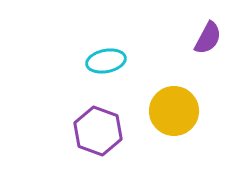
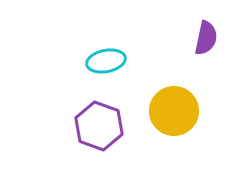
purple semicircle: moved 2 px left; rotated 16 degrees counterclockwise
purple hexagon: moved 1 px right, 5 px up
